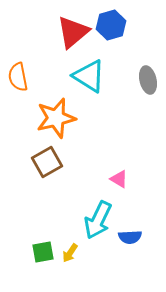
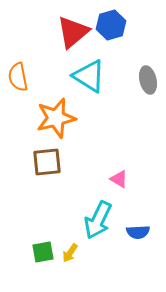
brown square: rotated 24 degrees clockwise
blue semicircle: moved 8 px right, 5 px up
